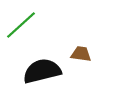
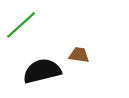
brown trapezoid: moved 2 px left, 1 px down
